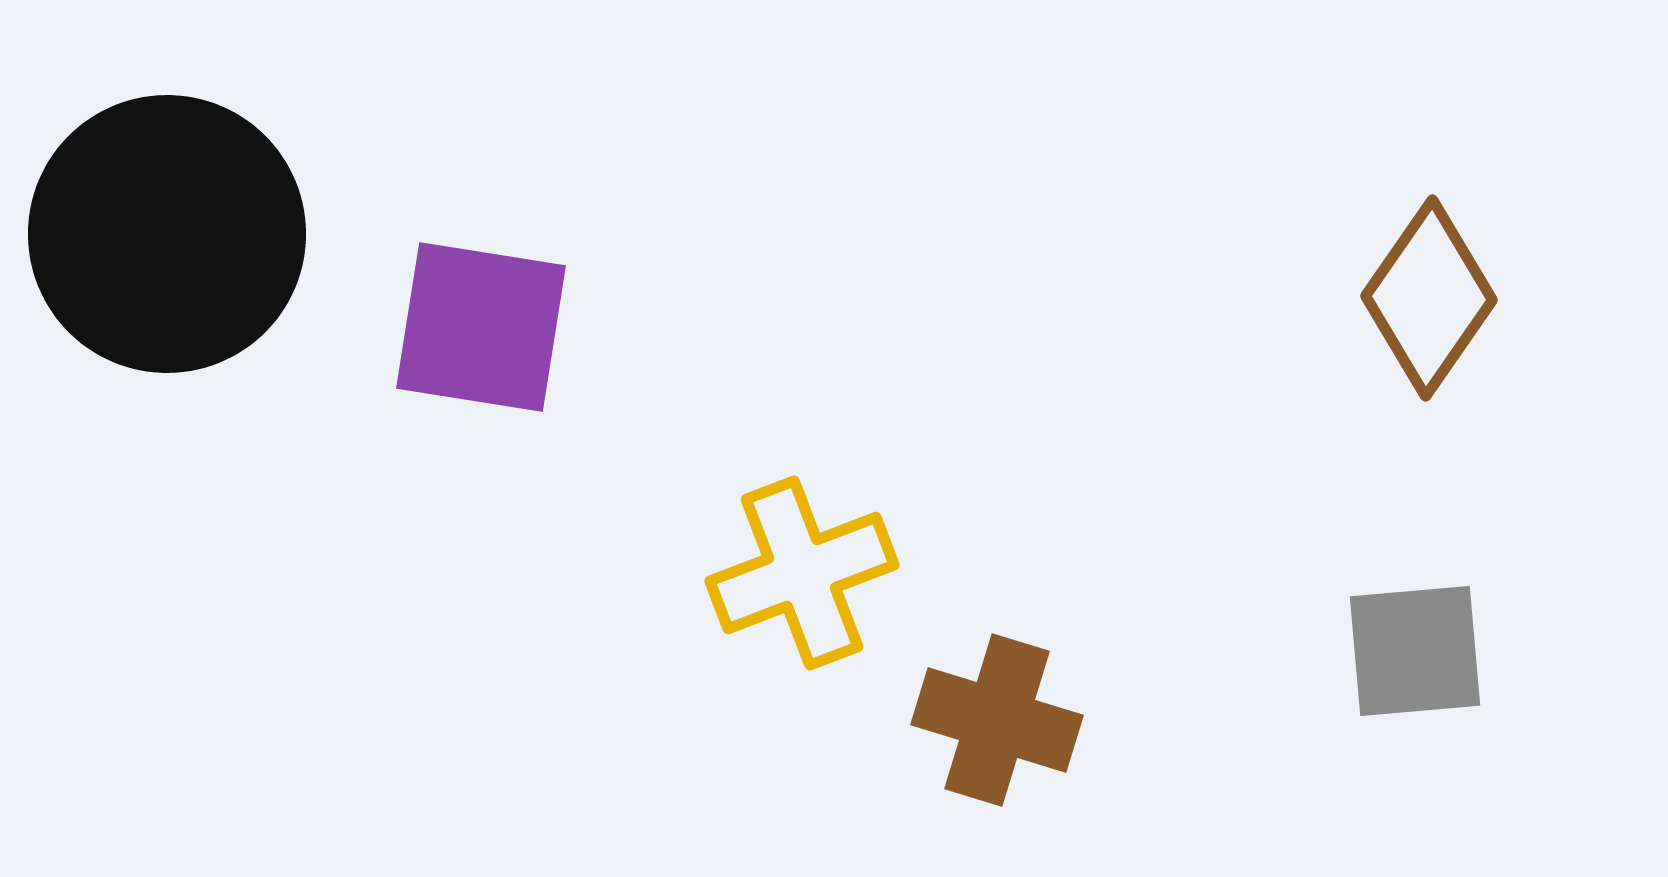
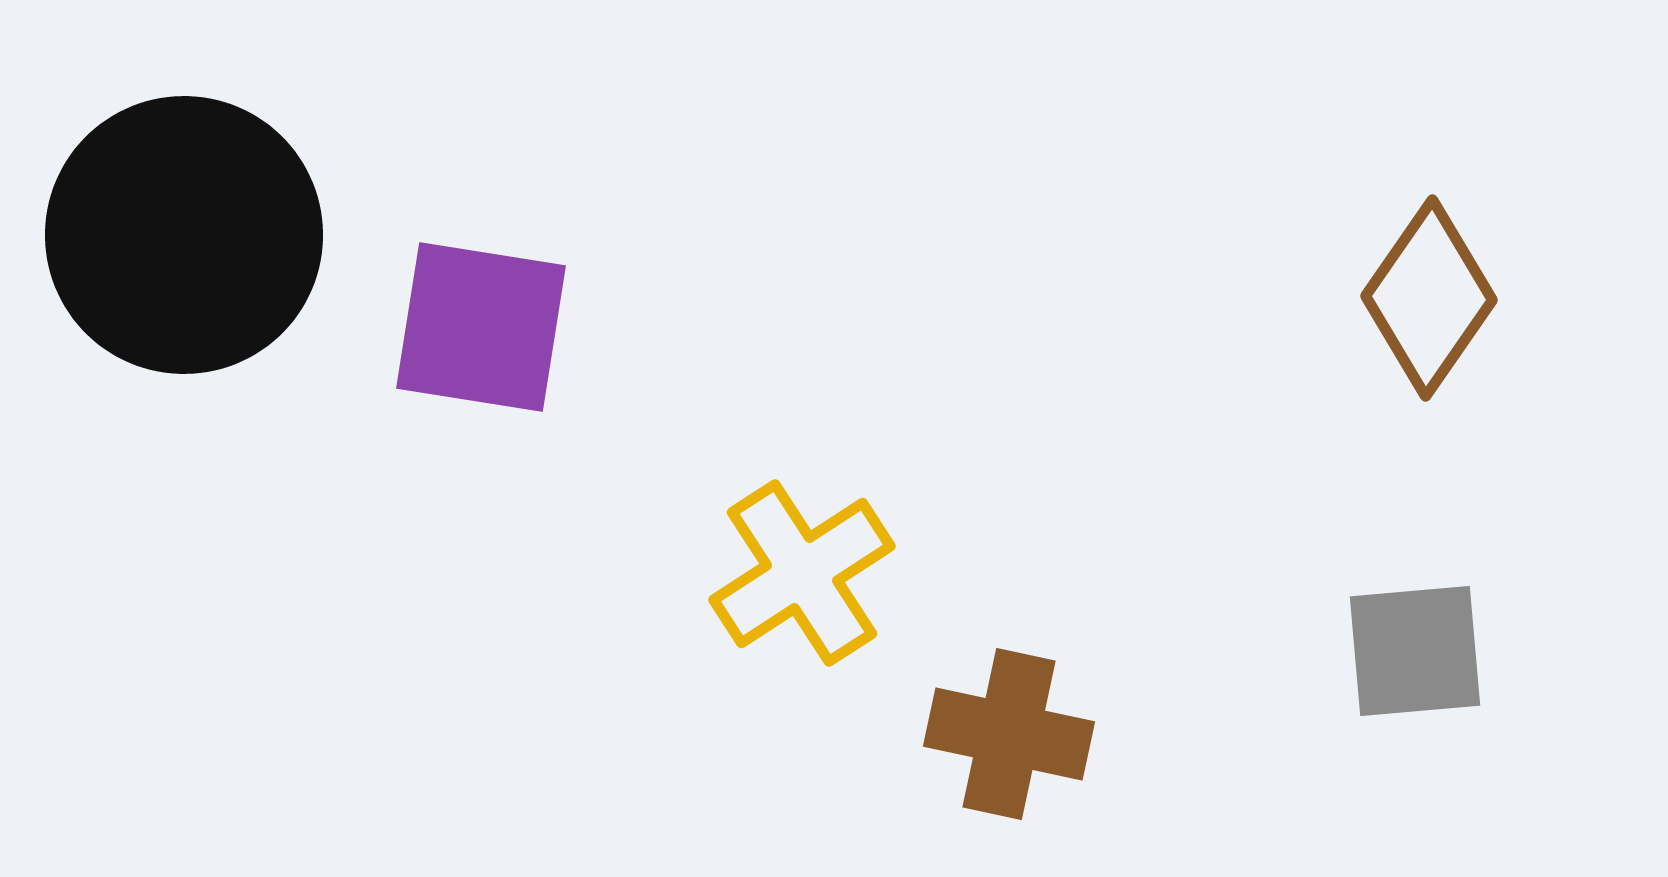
black circle: moved 17 px right, 1 px down
yellow cross: rotated 12 degrees counterclockwise
brown cross: moved 12 px right, 14 px down; rotated 5 degrees counterclockwise
